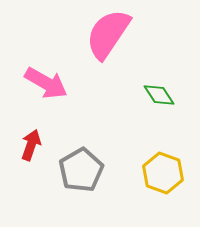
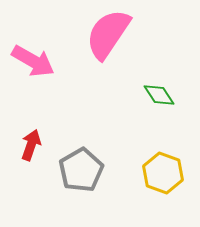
pink arrow: moved 13 px left, 22 px up
